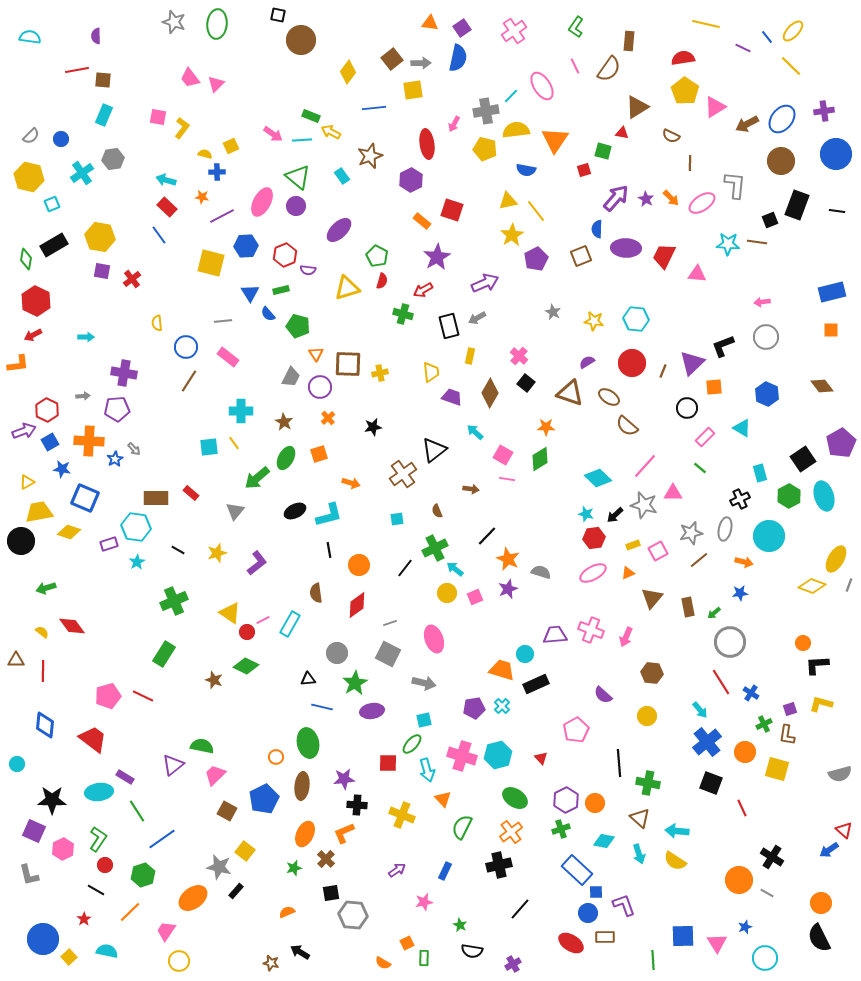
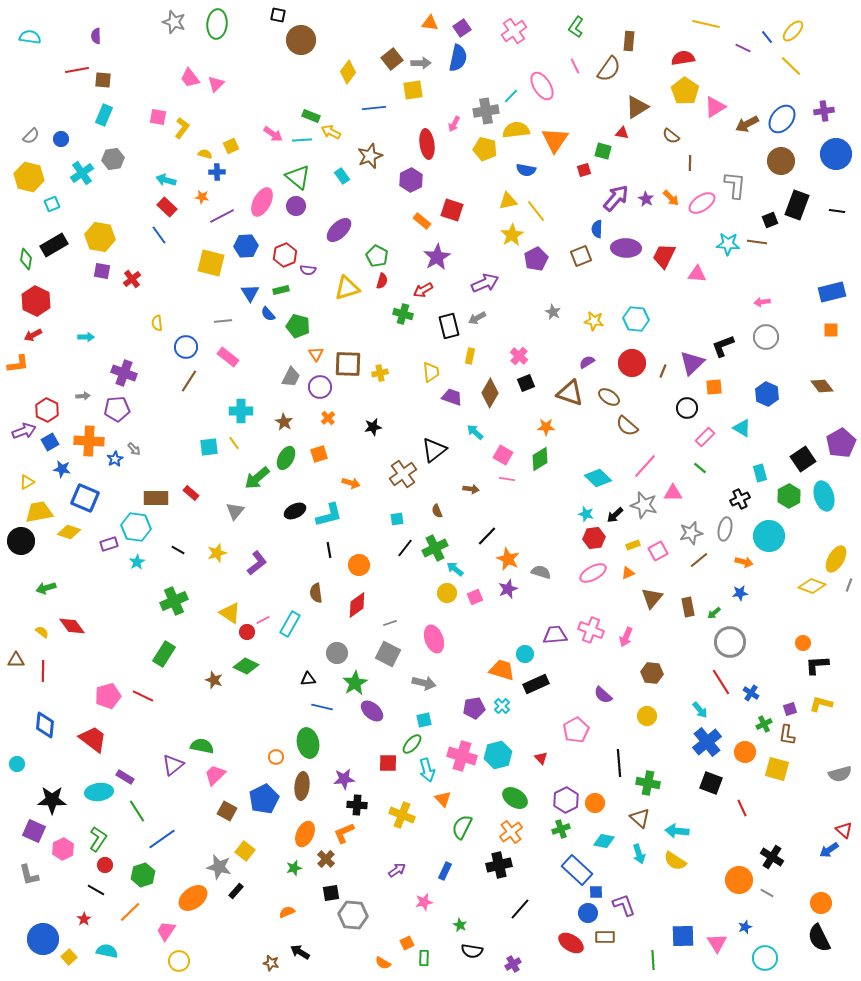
brown semicircle at (671, 136): rotated 12 degrees clockwise
purple cross at (124, 373): rotated 10 degrees clockwise
black square at (526, 383): rotated 30 degrees clockwise
black line at (405, 568): moved 20 px up
purple ellipse at (372, 711): rotated 50 degrees clockwise
